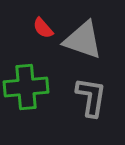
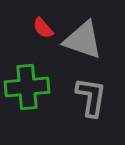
green cross: moved 1 px right
